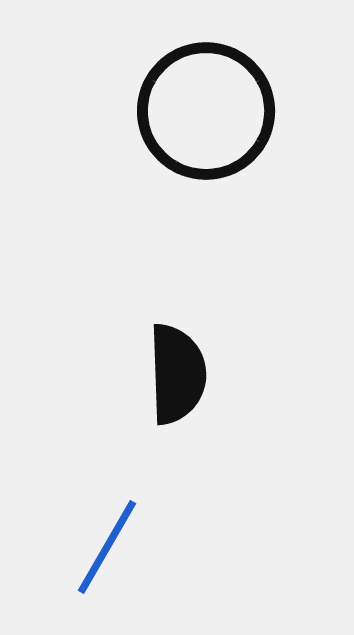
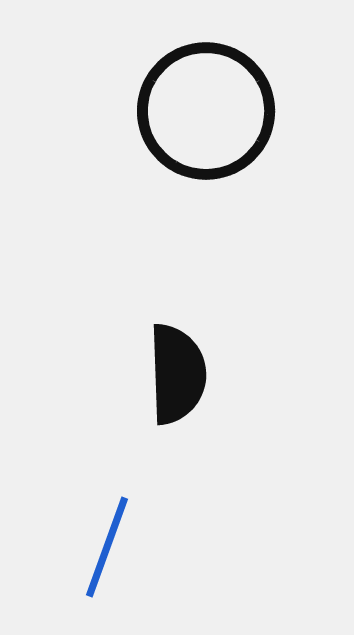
blue line: rotated 10 degrees counterclockwise
